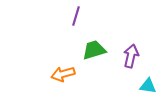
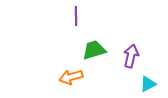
purple line: rotated 18 degrees counterclockwise
orange arrow: moved 8 px right, 3 px down
cyan triangle: moved 2 px up; rotated 36 degrees counterclockwise
